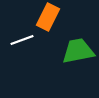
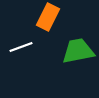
white line: moved 1 px left, 7 px down
